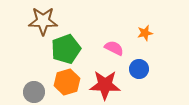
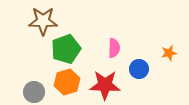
orange star: moved 24 px right, 20 px down
pink semicircle: rotated 66 degrees clockwise
